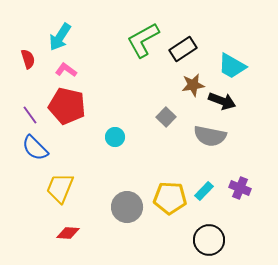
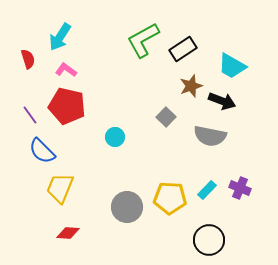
brown star: moved 2 px left, 1 px down; rotated 10 degrees counterclockwise
blue semicircle: moved 7 px right, 3 px down
cyan rectangle: moved 3 px right, 1 px up
